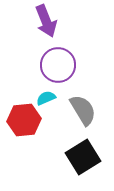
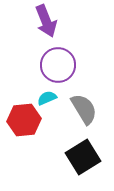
cyan semicircle: moved 1 px right
gray semicircle: moved 1 px right, 1 px up
